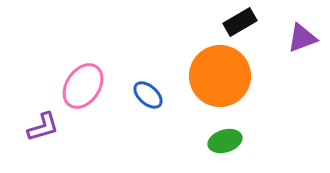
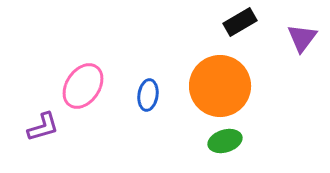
purple triangle: rotated 32 degrees counterclockwise
orange circle: moved 10 px down
blue ellipse: rotated 56 degrees clockwise
